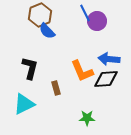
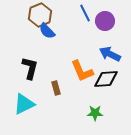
purple circle: moved 8 px right
blue arrow: moved 1 px right, 5 px up; rotated 20 degrees clockwise
green star: moved 8 px right, 5 px up
